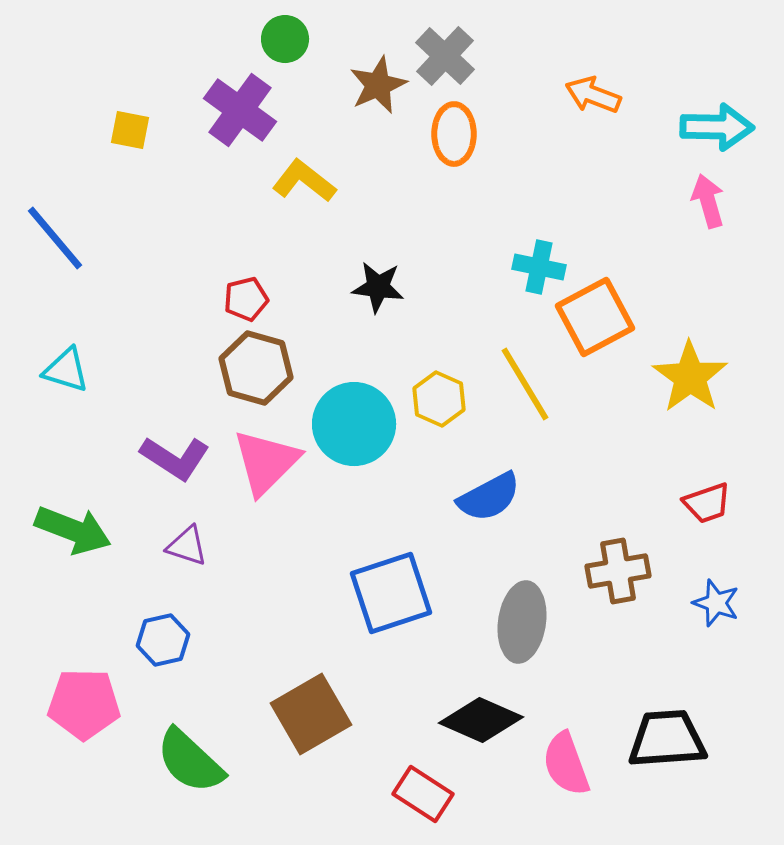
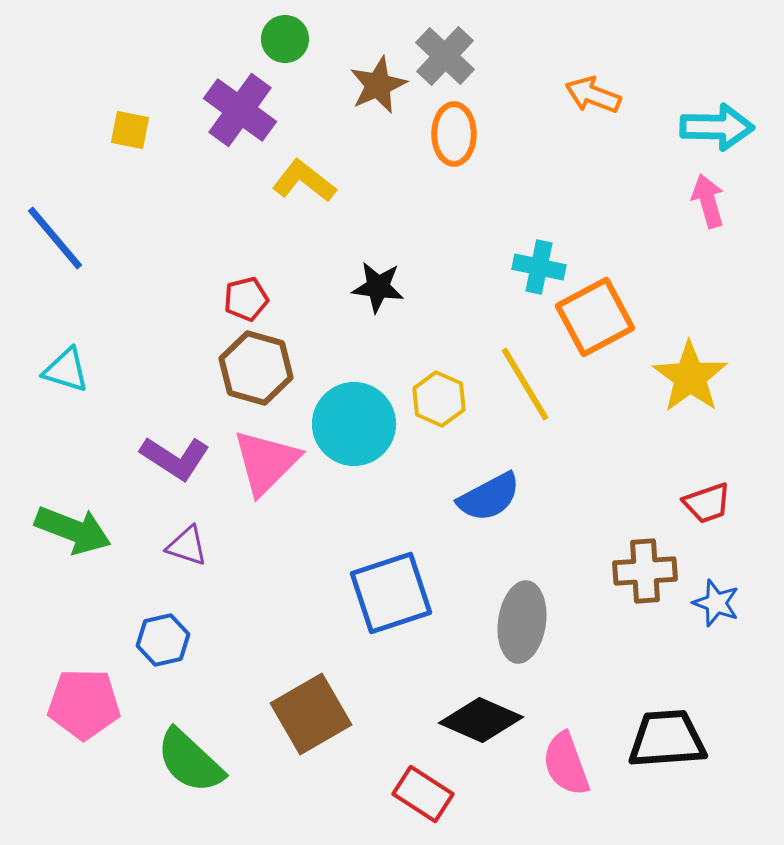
brown cross: moved 27 px right; rotated 6 degrees clockwise
